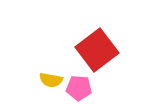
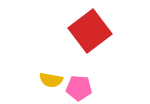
red square: moved 7 px left, 19 px up
